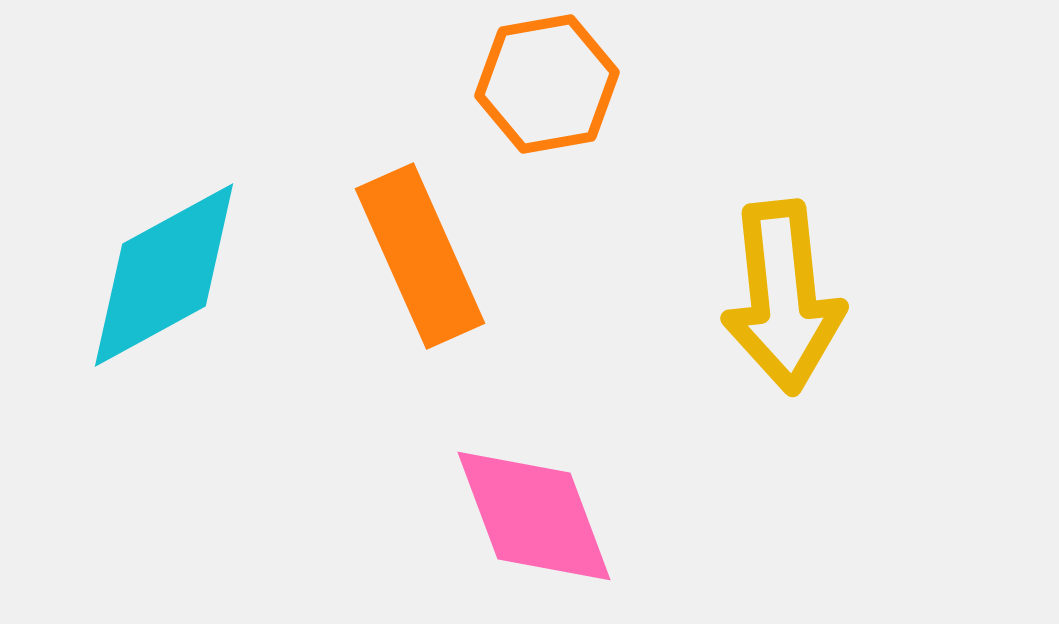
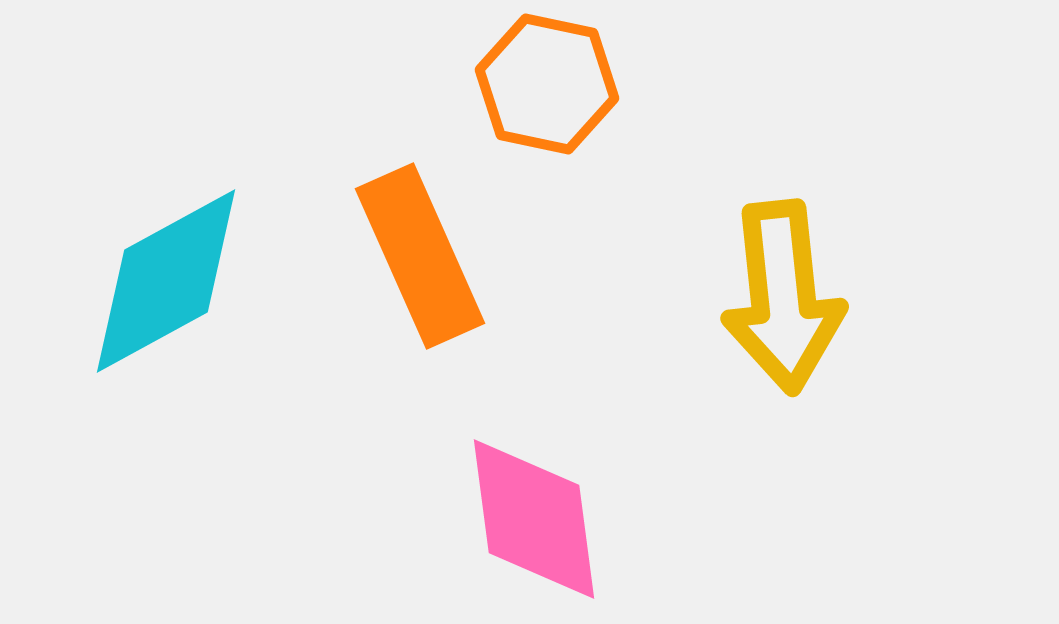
orange hexagon: rotated 22 degrees clockwise
cyan diamond: moved 2 px right, 6 px down
pink diamond: moved 3 px down; rotated 13 degrees clockwise
